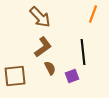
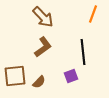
brown arrow: moved 3 px right
brown semicircle: moved 11 px left, 14 px down; rotated 72 degrees clockwise
purple square: moved 1 px left
